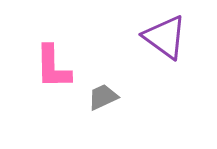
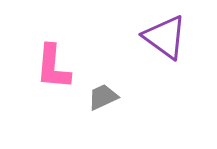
pink L-shape: rotated 6 degrees clockwise
